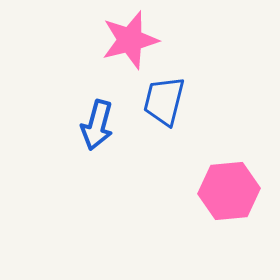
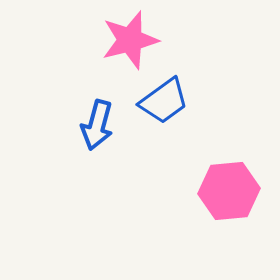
blue trapezoid: rotated 140 degrees counterclockwise
